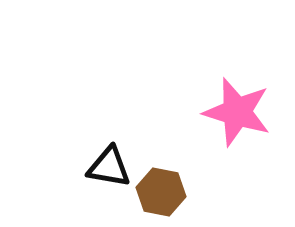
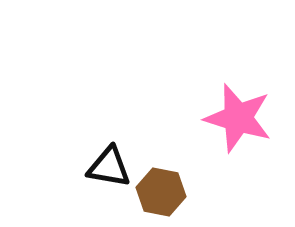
pink star: moved 1 px right, 6 px down
